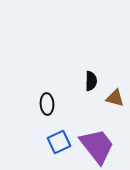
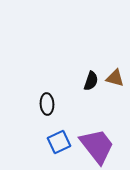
black semicircle: rotated 18 degrees clockwise
brown triangle: moved 20 px up
